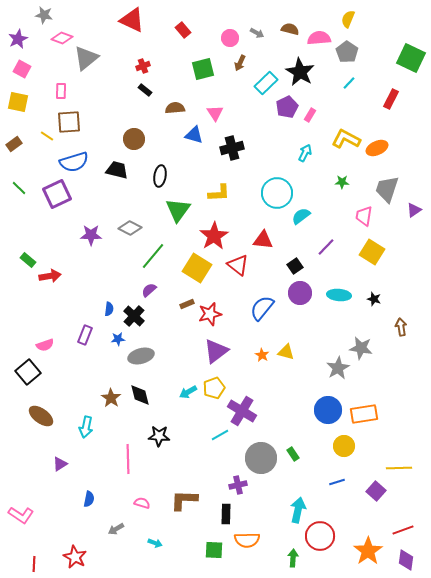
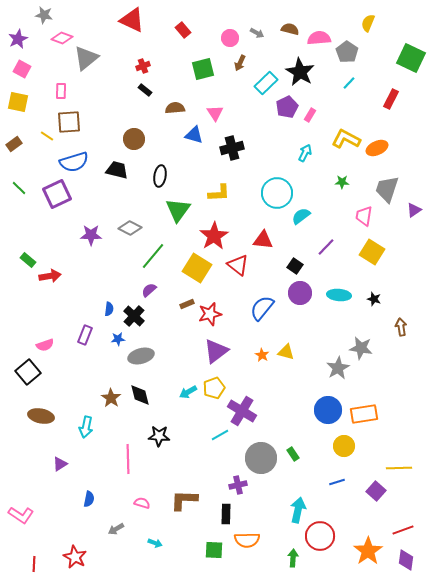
yellow semicircle at (348, 19): moved 20 px right, 4 px down
black square at (295, 266): rotated 21 degrees counterclockwise
brown ellipse at (41, 416): rotated 25 degrees counterclockwise
